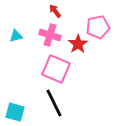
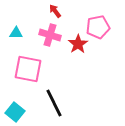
cyan triangle: moved 3 px up; rotated 16 degrees clockwise
pink square: moved 28 px left; rotated 12 degrees counterclockwise
cyan square: rotated 24 degrees clockwise
